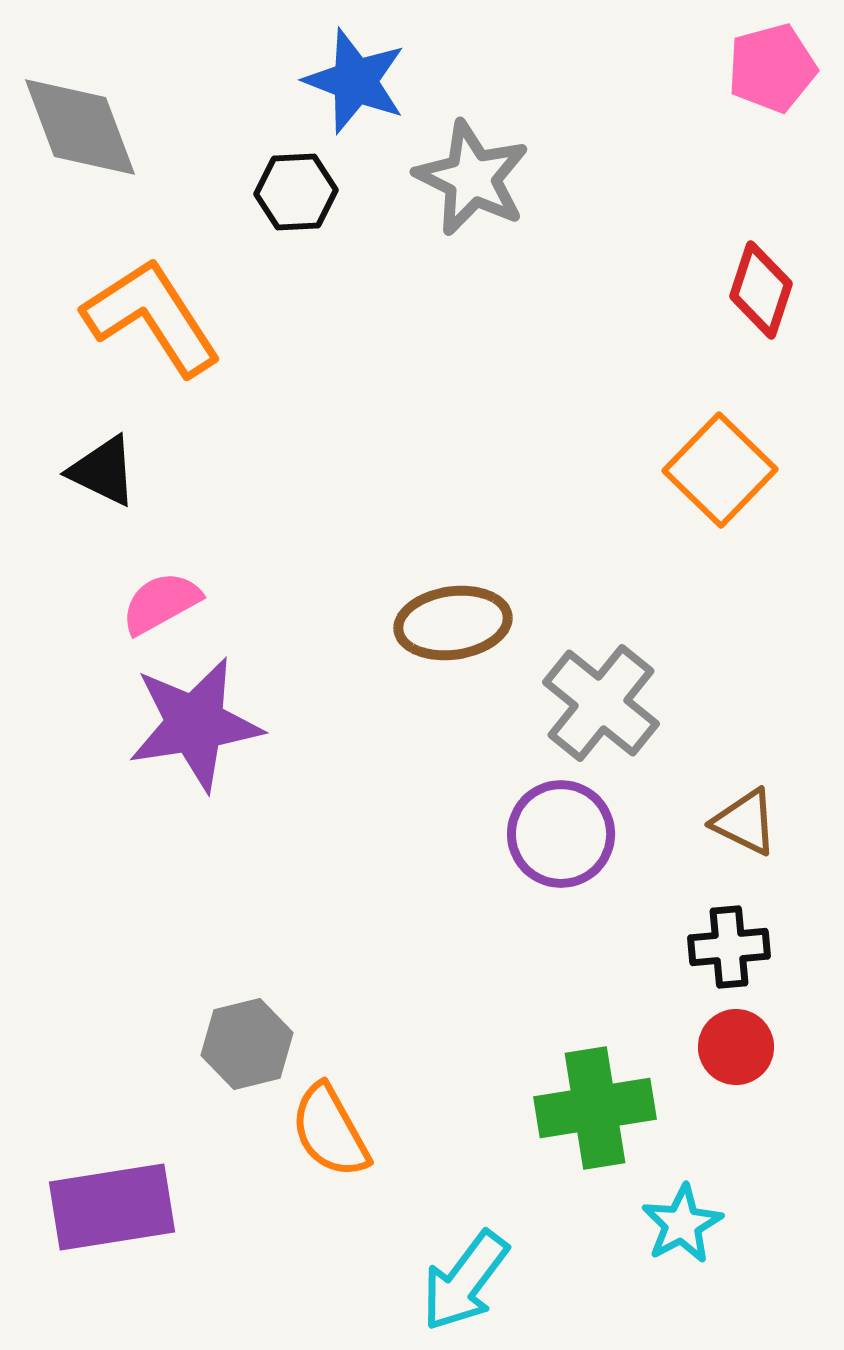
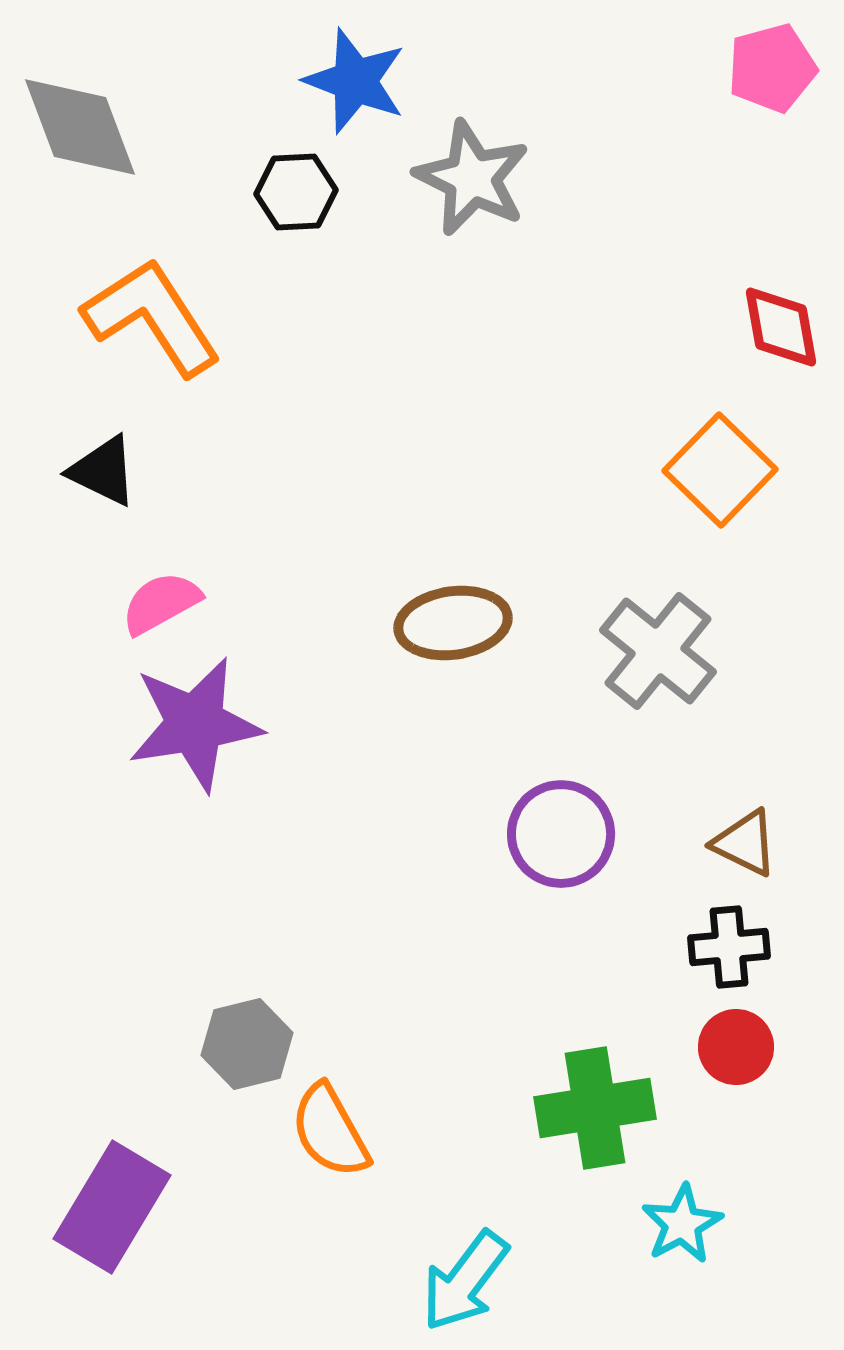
red diamond: moved 20 px right, 37 px down; rotated 28 degrees counterclockwise
gray cross: moved 57 px right, 52 px up
brown triangle: moved 21 px down
purple rectangle: rotated 50 degrees counterclockwise
